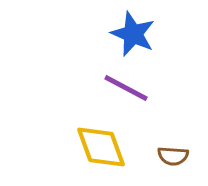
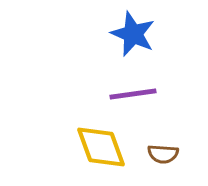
purple line: moved 7 px right, 6 px down; rotated 36 degrees counterclockwise
brown semicircle: moved 10 px left, 2 px up
